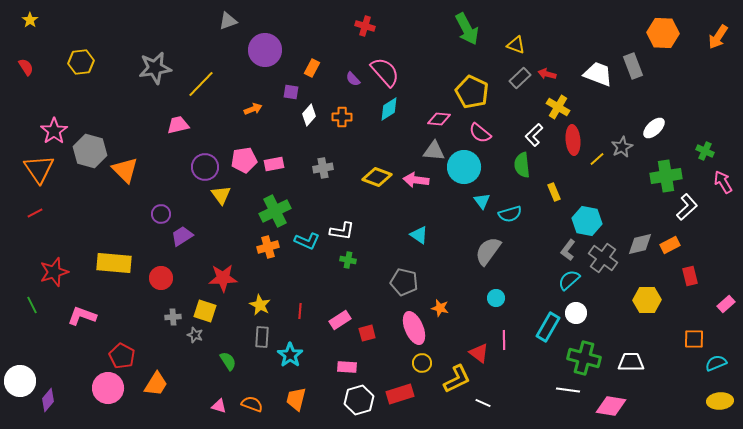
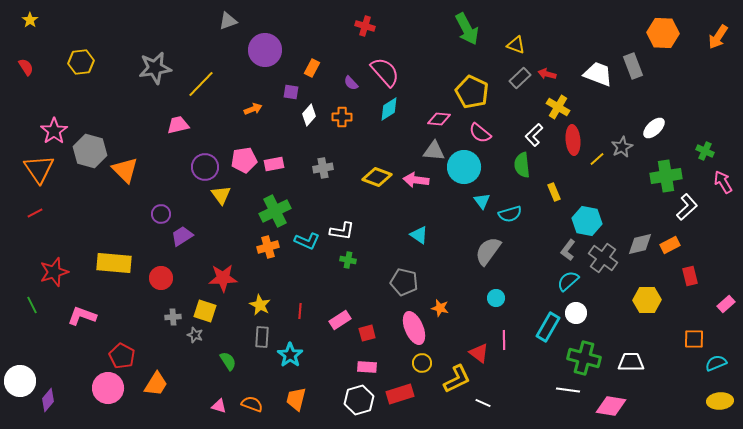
purple semicircle at (353, 79): moved 2 px left, 4 px down
cyan semicircle at (569, 280): moved 1 px left, 1 px down
pink rectangle at (347, 367): moved 20 px right
